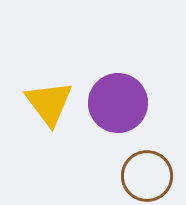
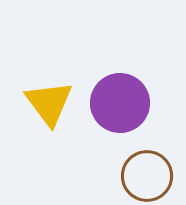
purple circle: moved 2 px right
